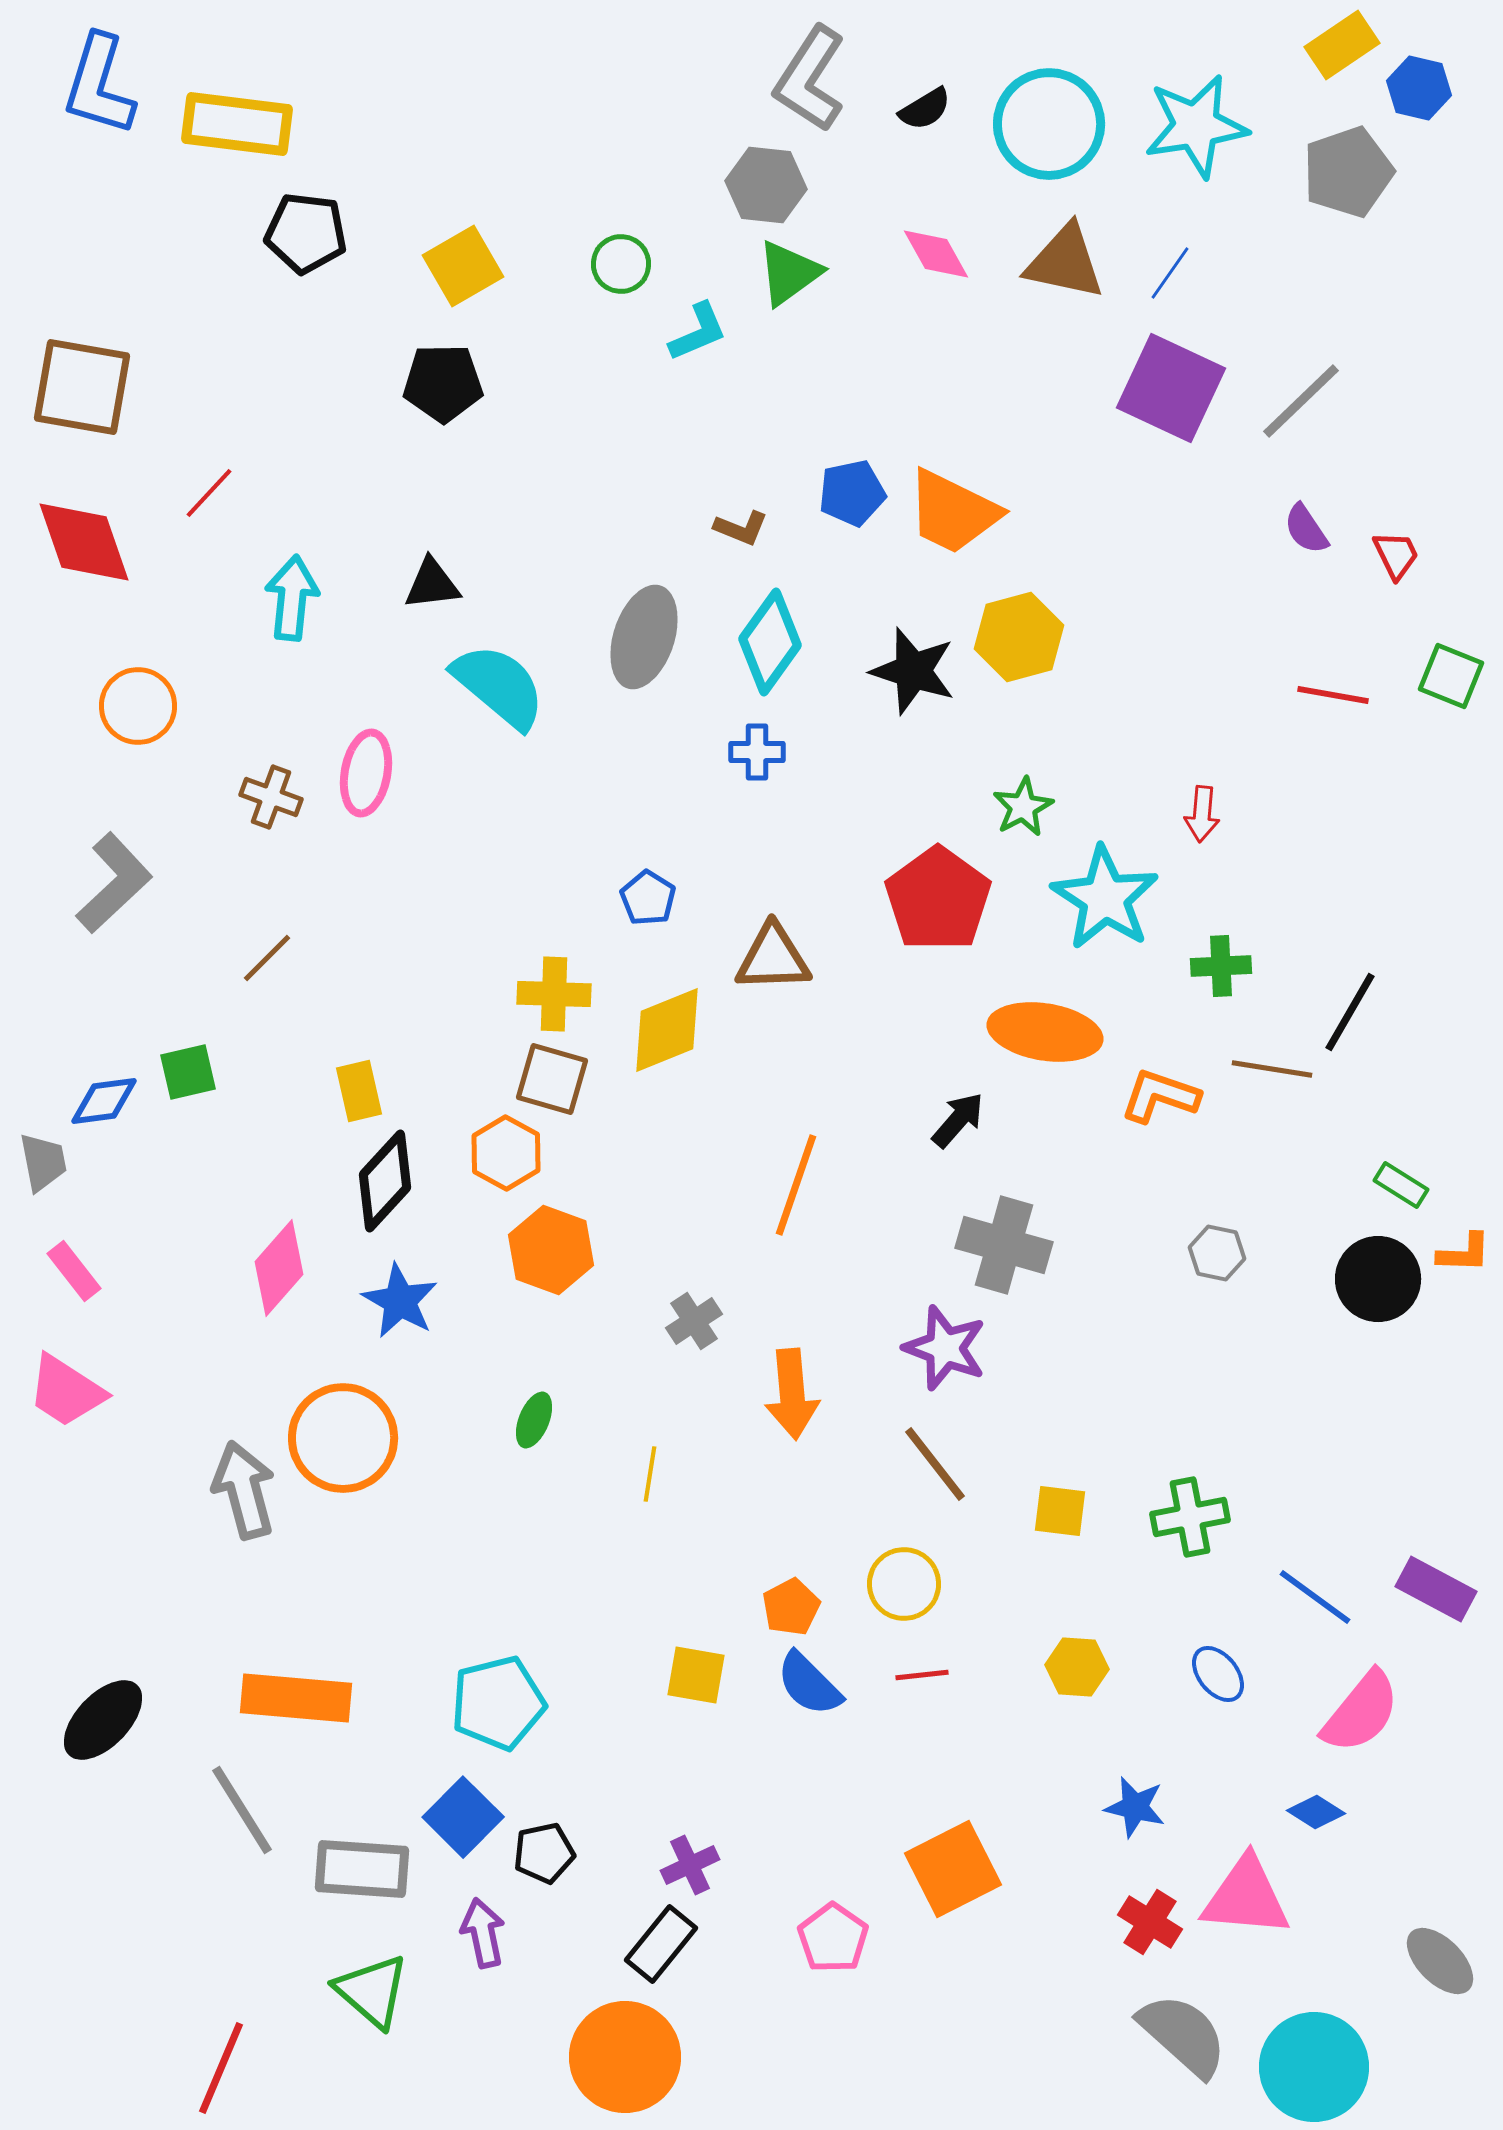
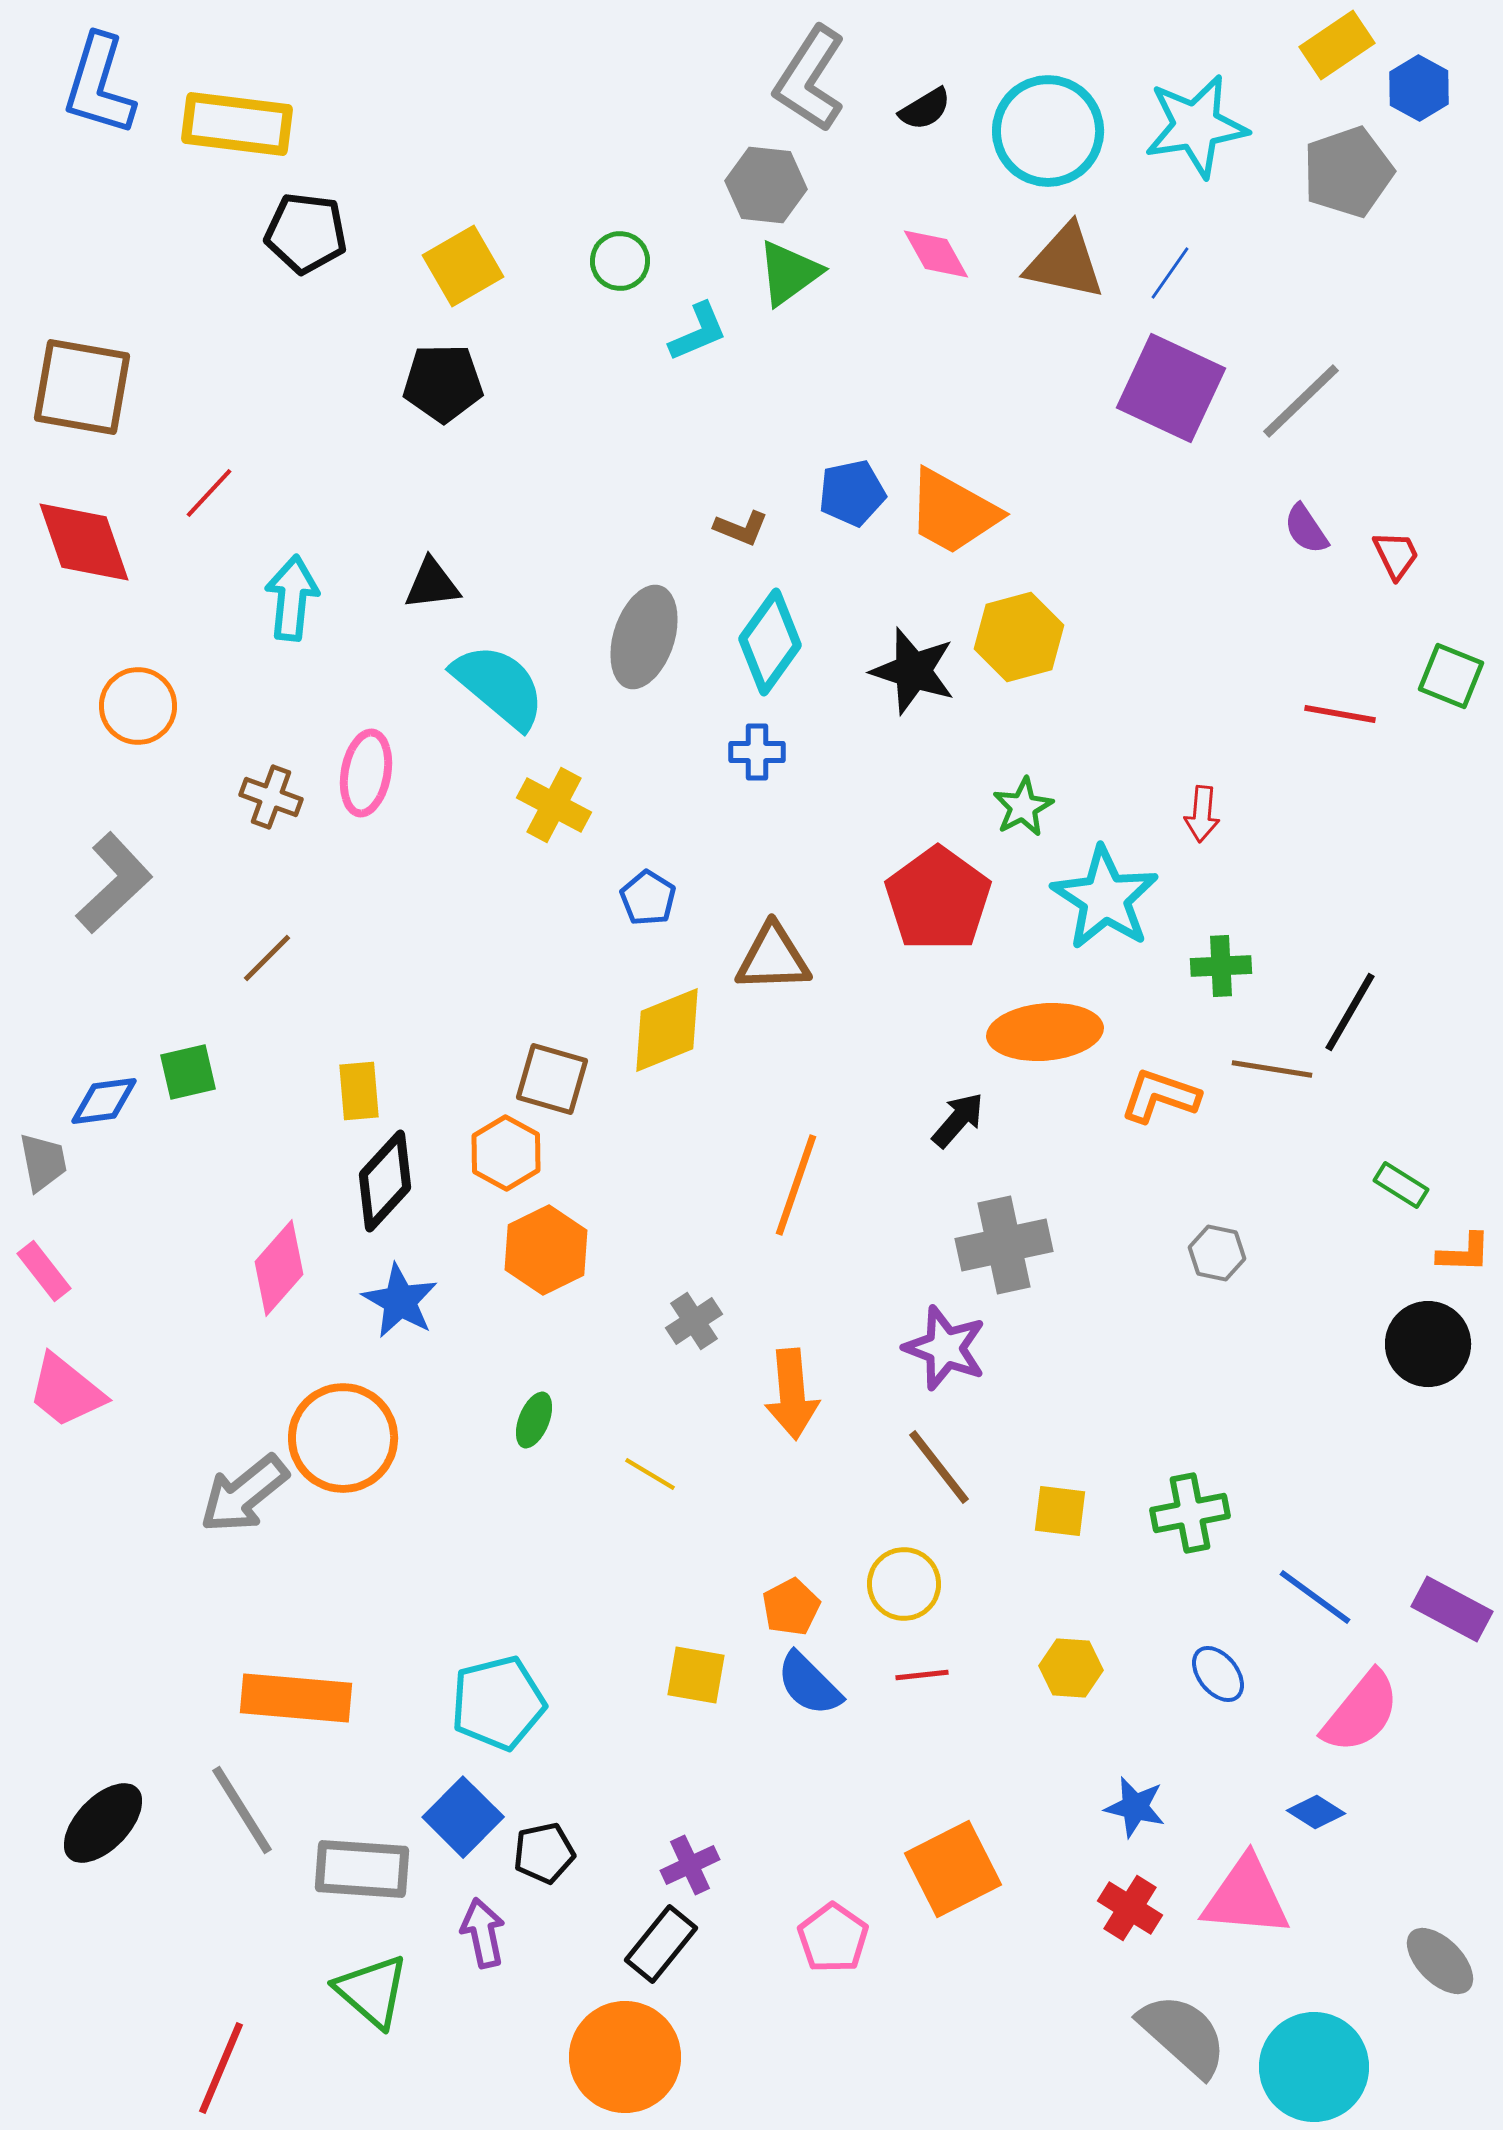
yellow rectangle at (1342, 45): moved 5 px left
blue hexagon at (1419, 88): rotated 16 degrees clockwise
cyan circle at (1049, 124): moved 1 px left, 7 px down
green circle at (621, 264): moved 1 px left, 3 px up
orange trapezoid at (953, 512): rotated 3 degrees clockwise
red line at (1333, 695): moved 7 px right, 19 px down
yellow cross at (554, 994): moved 189 px up; rotated 26 degrees clockwise
orange ellipse at (1045, 1032): rotated 14 degrees counterclockwise
yellow rectangle at (359, 1091): rotated 8 degrees clockwise
gray cross at (1004, 1245): rotated 28 degrees counterclockwise
orange hexagon at (551, 1250): moved 5 px left; rotated 14 degrees clockwise
pink rectangle at (74, 1271): moved 30 px left
black circle at (1378, 1279): moved 50 px right, 65 px down
pink trapezoid at (66, 1391): rotated 6 degrees clockwise
brown line at (935, 1464): moved 4 px right, 3 px down
yellow line at (650, 1474): rotated 68 degrees counterclockwise
gray arrow at (244, 1490): moved 4 px down; rotated 114 degrees counterclockwise
green cross at (1190, 1517): moved 4 px up
purple rectangle at (1436, 1589): moved 16 px right, 20 px down
yellow hexagon at (1077, 1667): moved 6 px left, 1 px down
black ellipse at (103, 1720): moved 103 px down
red cross at (1150, 1922): moved 20 px left, 14 px up
